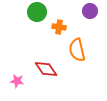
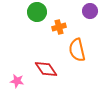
orange cross: rotated 24 degrees counterclockwise
